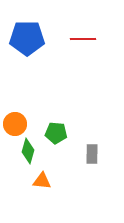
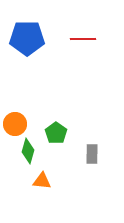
green pentagon: rotated 30 degrees clockwise
